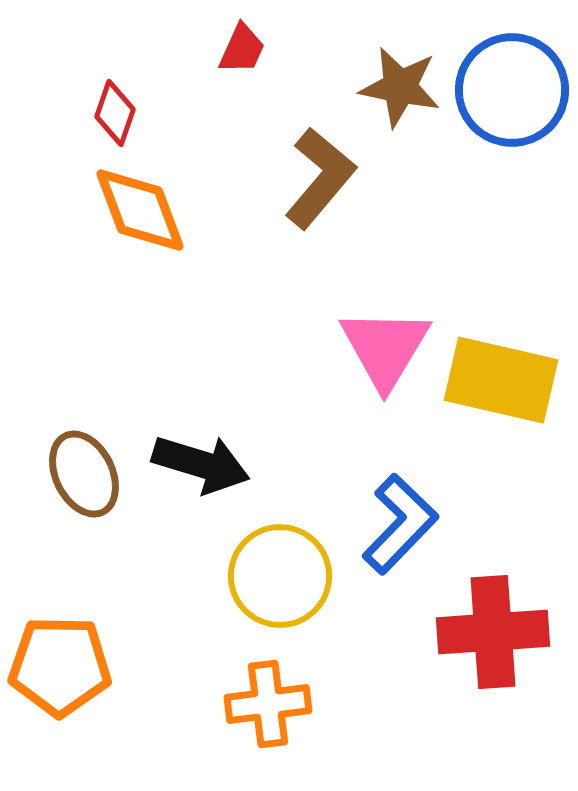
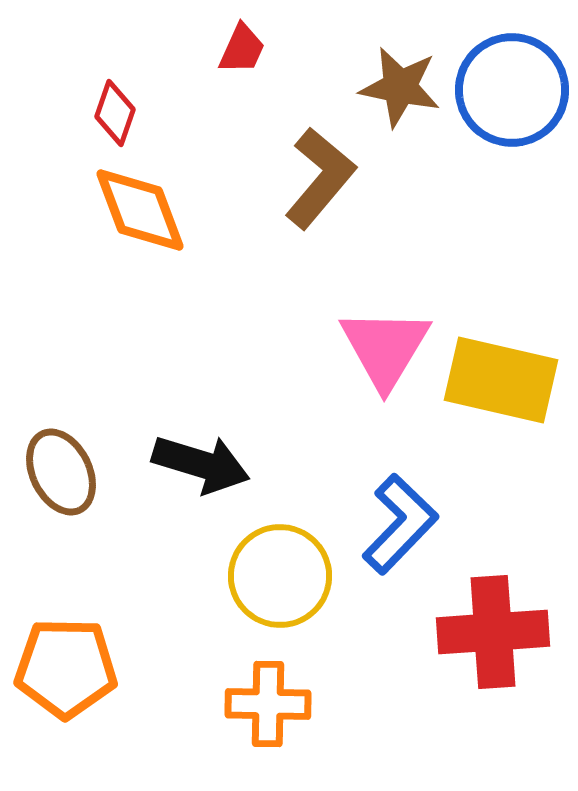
brown ellipse: moved 23 px left, 2 px up
orange pentagon: moved 6 px right, 2 px down
orange cross: rotated 8 degrees clockwise
